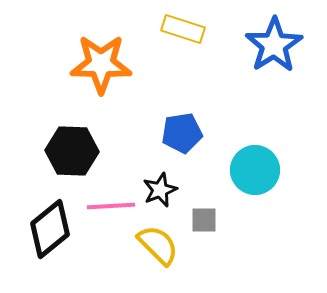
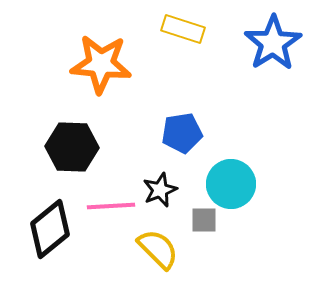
blue star: moved 1 px left, 2 px up
orange star: rotated 4 degrees clockwise
black hexagon: moved 4 px up
cyan circle: moved 24 px left, 14 px down
yellow semicircle: moved 4 px down
